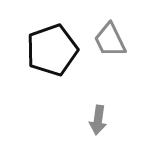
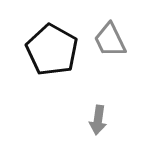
black pentagon: rotated 24 degrees counterclockwise
